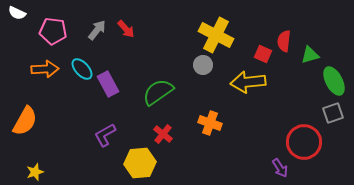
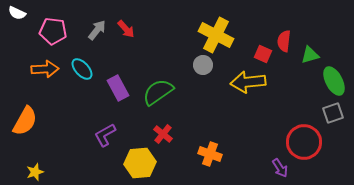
purple rectangle: moved 10 px right, 4 px down
orange cross: moved 31 px down
